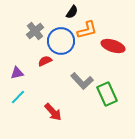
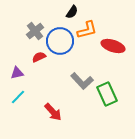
blue circle: moved 1 px left
red semicircle: moved 6 px left, 4 px up
